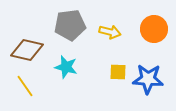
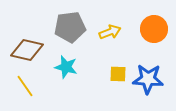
gray pentagon: moved 2 px down
yellow arrow: rotated 35 degrees counterclockwise
yellow square: moved 2 px down
